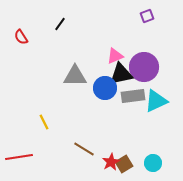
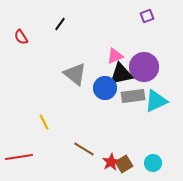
gray triangle: moved 2 px up; rotated 40 degrees clockwise
